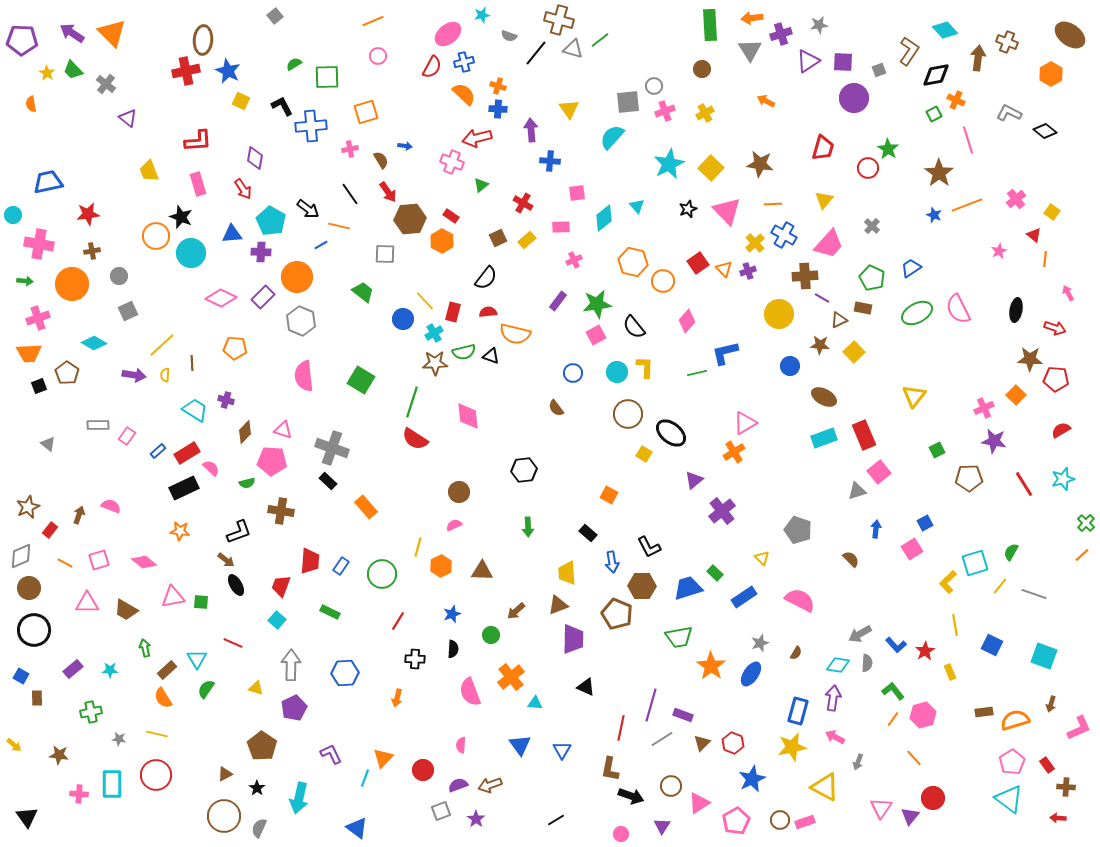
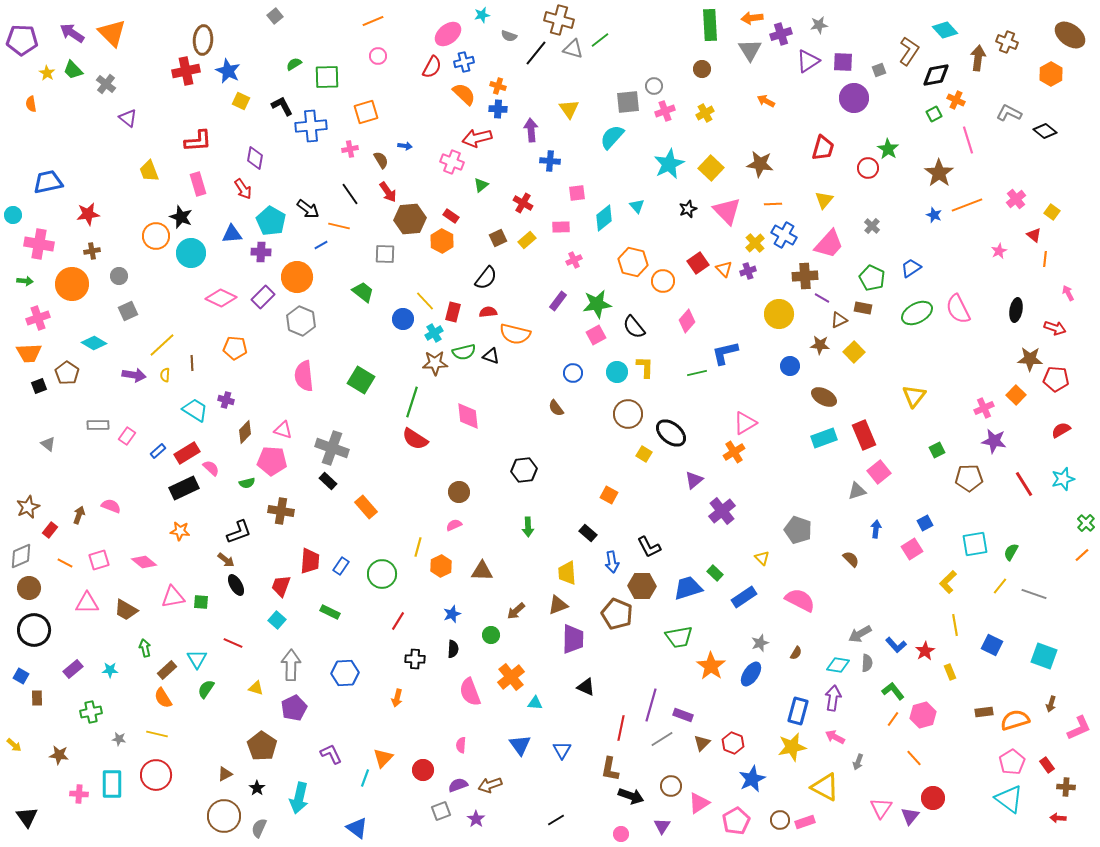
cyan square at (975, 563): moved 19 px up; rotated 8 degrees clockwise
